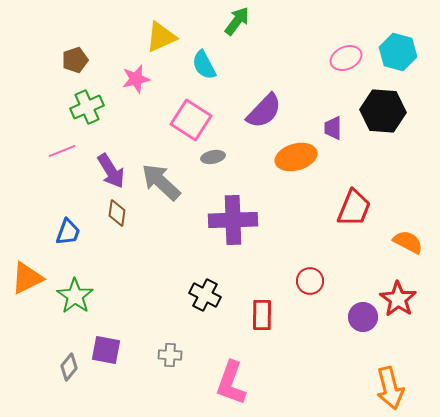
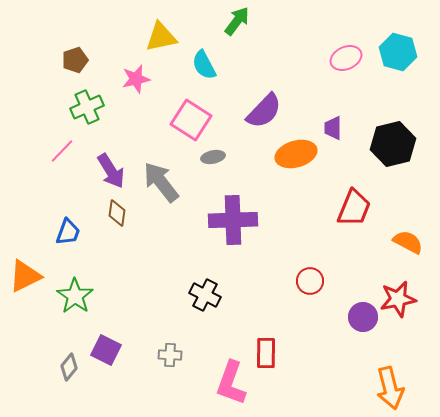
yellow triangle: rotated 12 degrees clockwise
black hexagon: moved 10 px right, 33 px down; rotated 18 degrees counterclockwise
pink line: rotated 24 degrees counterclockwise
orange ellipse: moved 3 px up
gray arrow: rotated 9 degrees clockwise
orange triangle: moved 2 px left, 2 px up
red star: rotated 27 degrees clockwise
red rectangle: moved 4 px right, 38 px down
purple square: rotated 16 degrees clockwise
